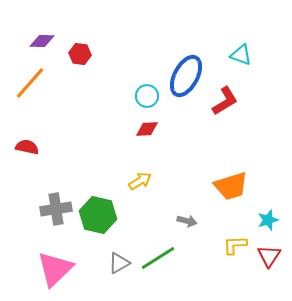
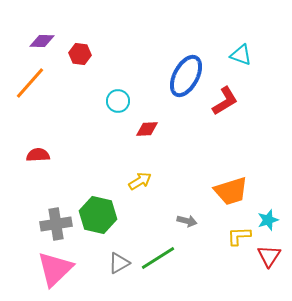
cyan circle: moved 29 px left, 5 px down
red semicircle: moved 11 px right, 8 px down; rotated 15 degrees counterclockwise
orange trapezoid: moved 5 px down
gray cross: moved 15 px down
yellow L-shape: moved 4 px right, 9 px up
